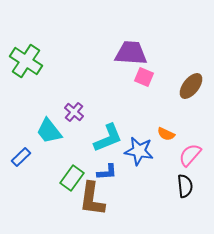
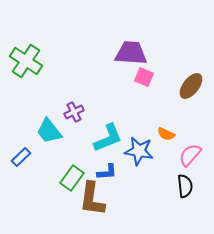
purple cross: rotated 24 degrees clockwise
